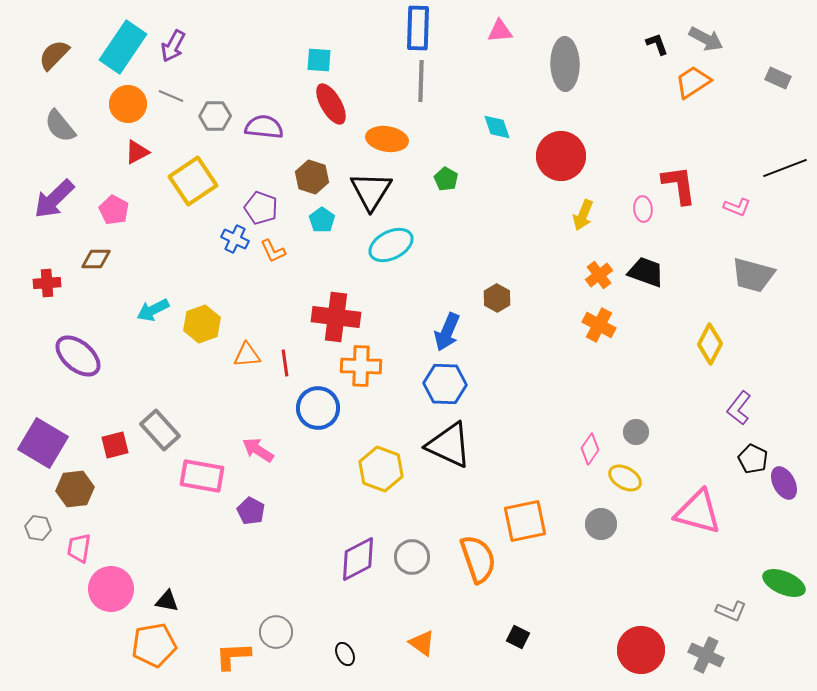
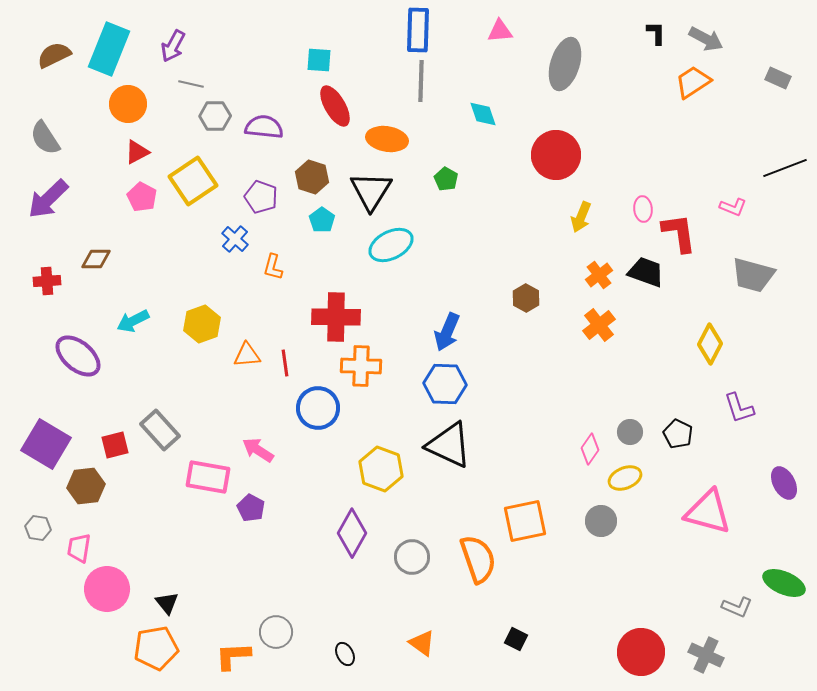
blue rectangle at (418, 28): moved 2 px down
black L-shape at (657, 44): moved 1 px left, 11 px up; rotated 20 degrees clockwise
cyan rectangle at (123, 47): moved 14 px left, 2 px down; rotated 12 degrees counterclockwise
brown semicircle at (54, 55): rotated 20 degrees clockwise
gray ellipse at (565, 64): rotated 18 degrees clockwise
gray line at (171, 96): moved 20 px right, 12 px up; rotated 10 degrees counterclockwise
red ellipse at (331, 104): moved 4 px right, 2 px down
gray semicircle at (60, 126): moved 15 px left, 12 px down; rotated 6 degrees clockwise
cyan diamond at (497, 127): moved 14 px left, 13 px up
red circle at (561, 156): moved 5 px left, 1 px up
red L-shape at (679, 185): moved 48 px down
purple arrow at (54, 199): moved 6 px left
pink L-shape at (737, 207): moved 4 px left
purple pentagon at (261, 208): moved 11 px up
pink pentagon at (114, 210): moved 28 px right, 13 px up
yellow arrow at (583, 215): moved 2 px left, 2 px down
blue cross at (235, 239): rotated 16 degrees clockwise
orange L-shape at (273, 251): moved 16 px down; rotated 40 degrees clockwise
red cross at (47, 283): moved 2 px up
brown hexagon at (497, 298): moved 29 px right
cyan arrow at (153, 310): moved 20 px left, 11 px down
red cross at (336, 317): rotated 6 degrees counterclockwise
orange cross at (599, 325): rotated 24 degrees clockwise
purple L-shape at (739, 408): rotated 56 degrees counterclockwise
gray circle at (636, 432): moved 6 px left
purple square at (43, 443): moved 3 px right, 1 px down
black pentagon at (753, 459): moved 75 px left, 25 px up
pink rectangle at (202, 476): moved 6 px right, 1 px down
yellow ellipse at (625, 478): rotated 52 degrees counterclockwise
brown hexagon at (75, 489): moved 11 px right, 3 px up
purple pentagon at (251, 511): moved 3 px up
pink triangle at (698, 512): moved 10 px right
gray circle at (601, 524): moved 3 px up
purple diamond at (358, 559): moved 6 px left, 26 px up; rotated 33 degrees counterclockwise
pink circle at (111, 589): moved 4 px left
black triangle at (167, 601): moved 2 px down; rotated 40 degrees clockwise
gray L-shape at (731, 611): moved 6 px right, 4 px up
black square at (518, 637): moved 2 px left, 2 px down
orange pentagon at (154, 645): moved 2 px right, 3 px down
red circle at (641, 650): moved 2 px down
